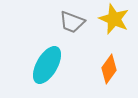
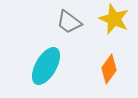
gray trapezoid: moved 3 px left; rotated 16 degrees clockwise
cyan ellipse: moved 1 px left, 1 px down
